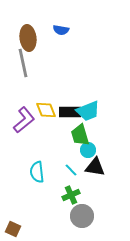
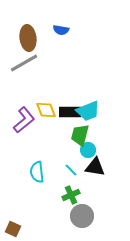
gray line: moved 1 px right; rotated 72 degrees clockwise
green trapezoid: rotated 30 degrees clockwise
